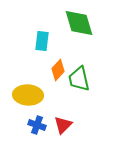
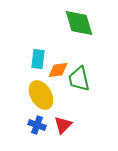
cyan rectangle: moved 4 px left, 18 px down
orange diamond: rotated 40 degrees clockwise
yellow ellipse: moved 13 px right; rotated 56 degrees clockwise
